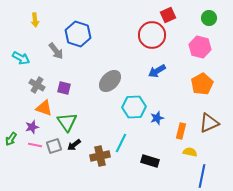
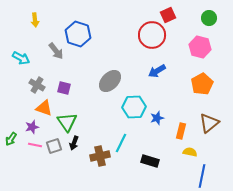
brown triangle: rotated 15 degrees counterclockwise
black arrow: moved 2 px up; rotated 32 degrees counterclockwise
